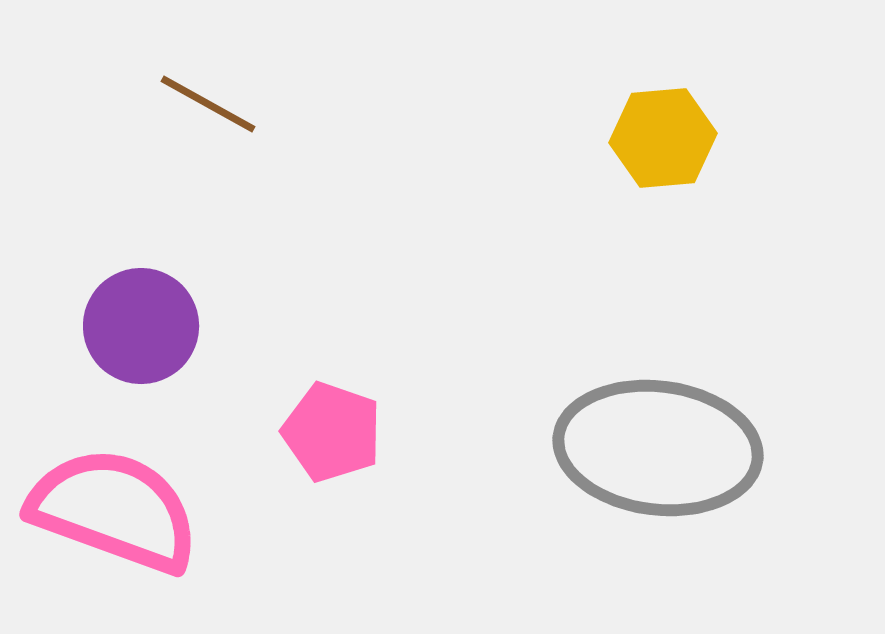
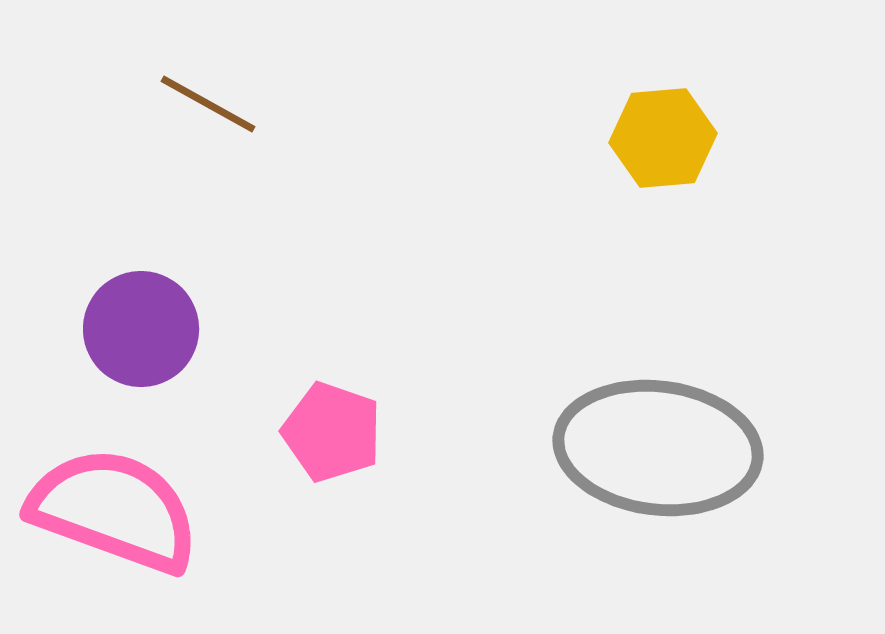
purple circle: moved 3 px down
